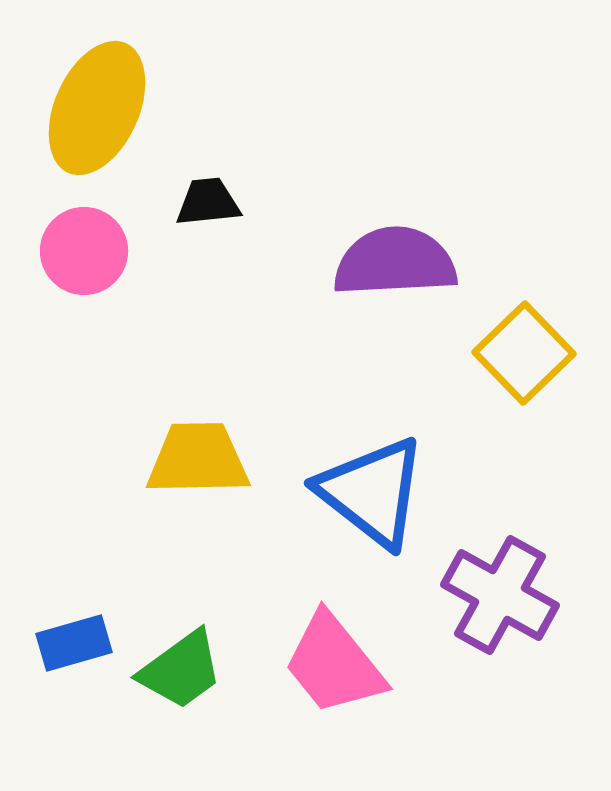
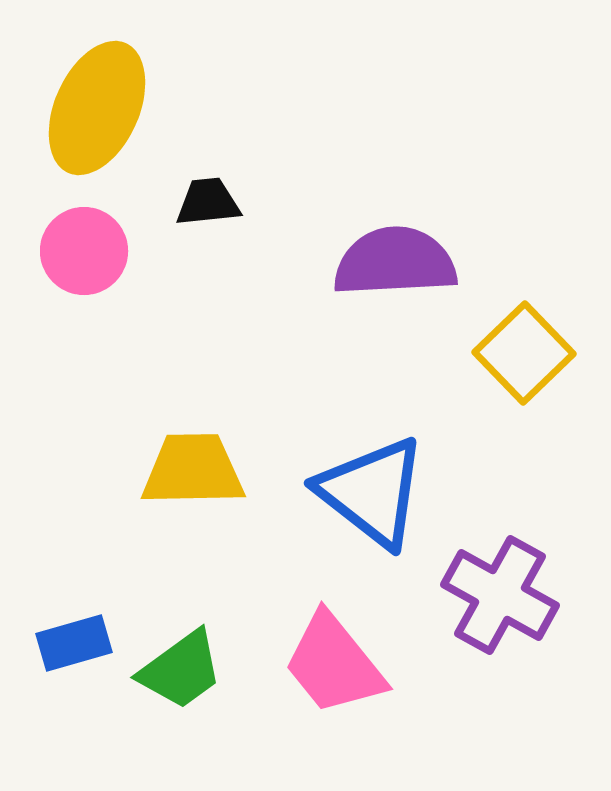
yellow trapezoid: moved 5 px left, 11 px down
